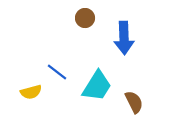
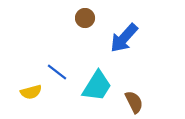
blue arrow: rotated 44 degrees clockwise
